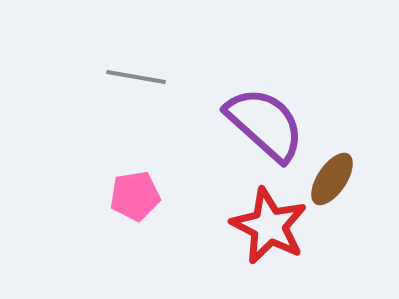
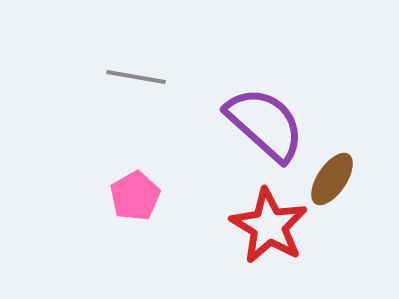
pink pentagon: rotated 21 degrees counterclockwise
red star: rotated 4 degrees clockwise
